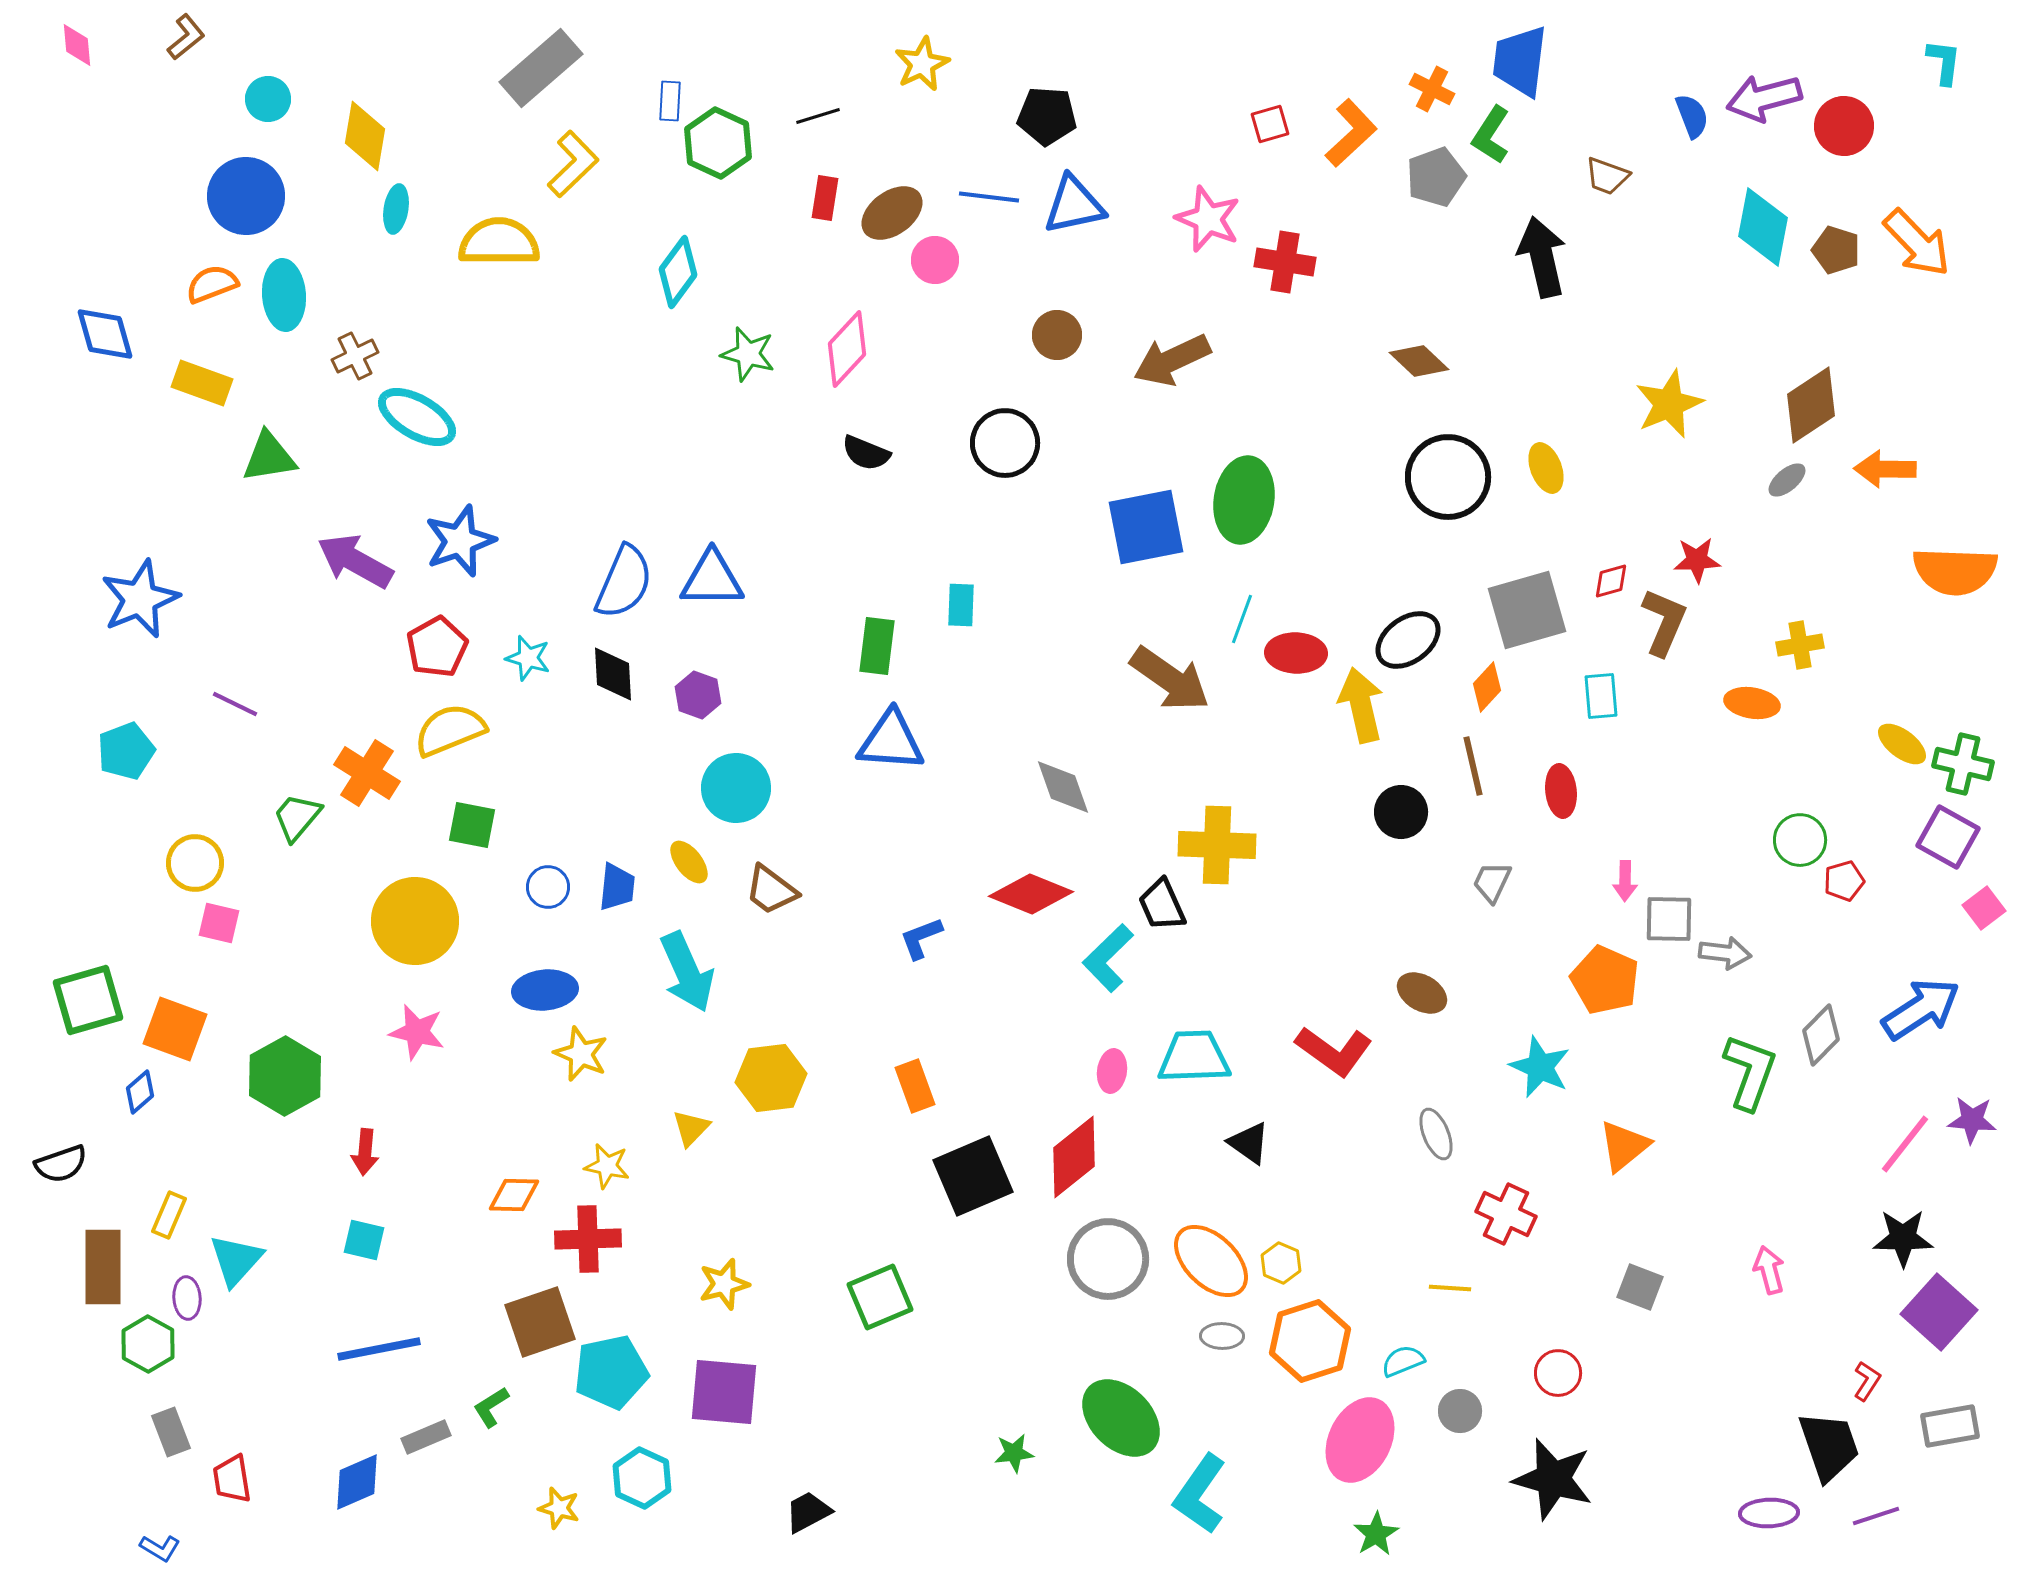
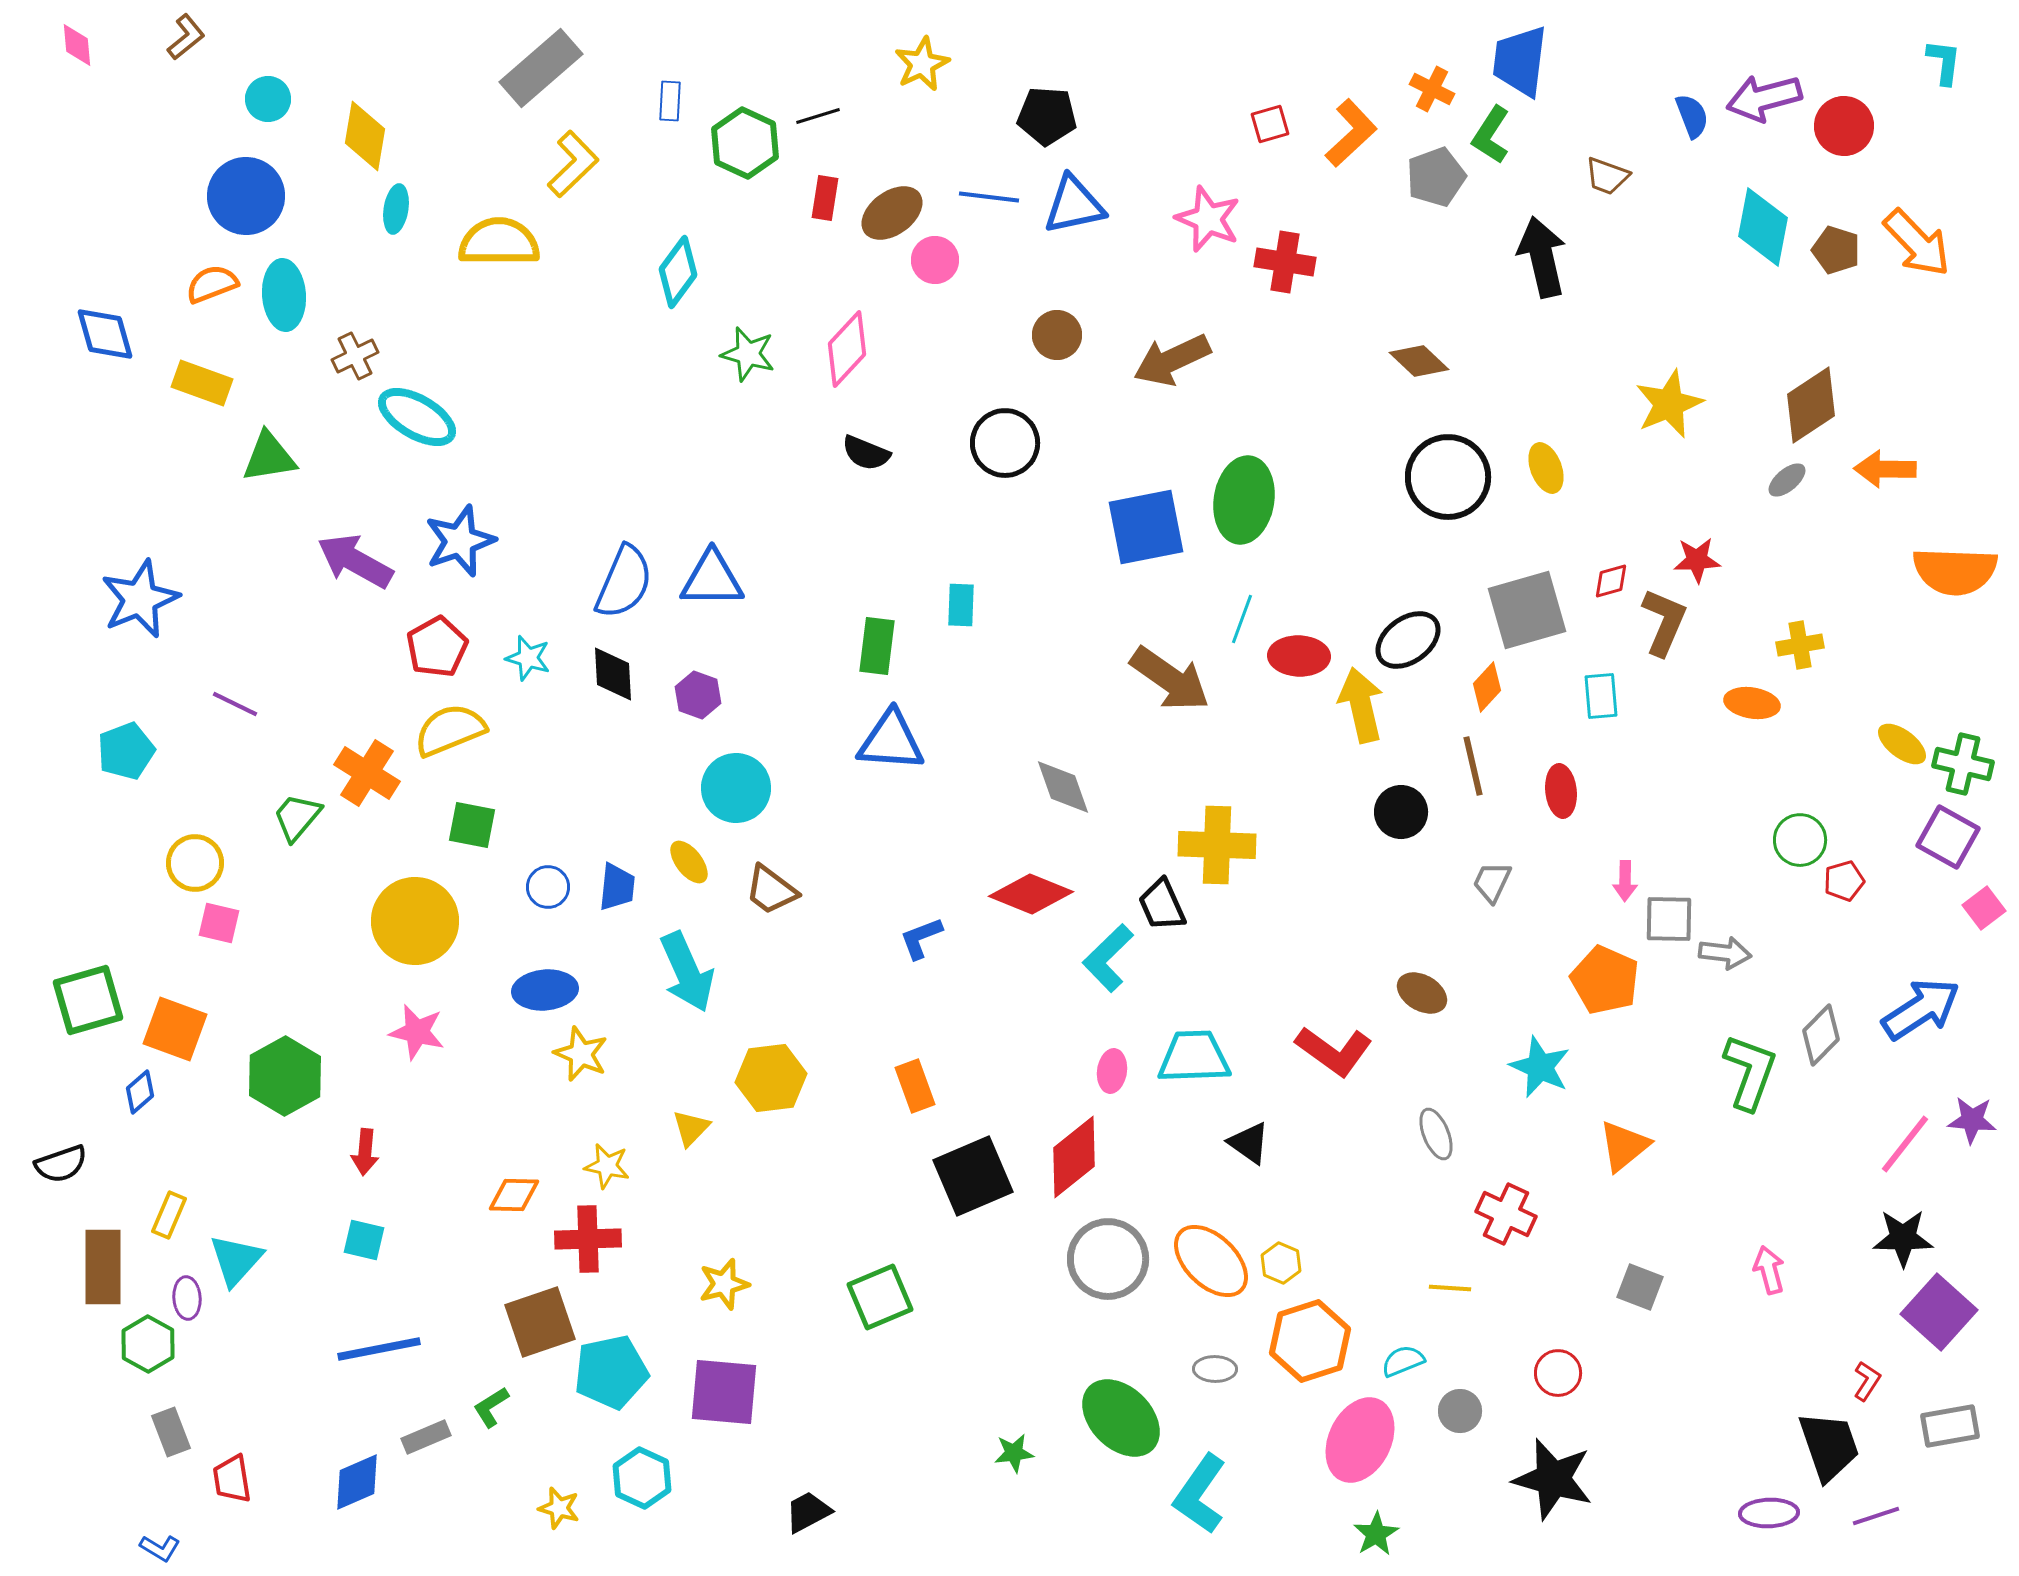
green hexagon at (718, 143): moved 27 px right
red ellipse at (1296, 653): moved 3 px right, 3 px down
gray ellipse at (1222, 1336): moved 7 px left, 33 px down
